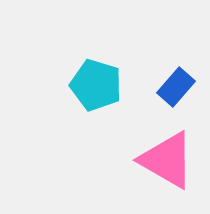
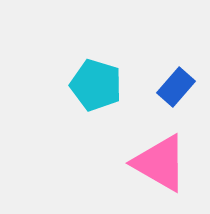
pink triangle: moved 7 px left, 3 px down
